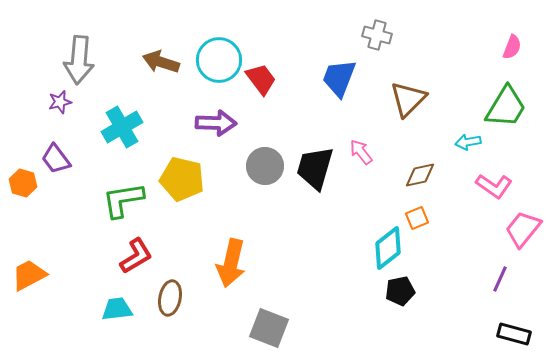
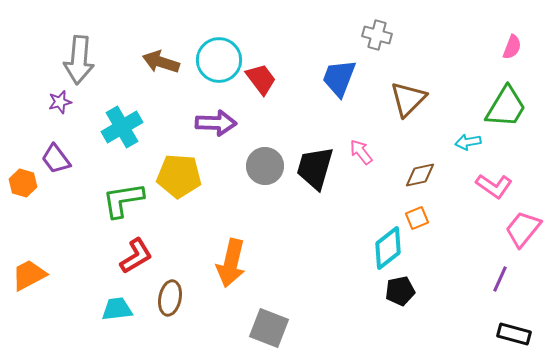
yellow pentagon: moved 3 px left, 3 px up; rotated 9 degrees counterclockwise
